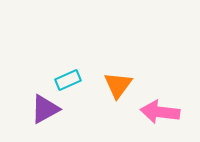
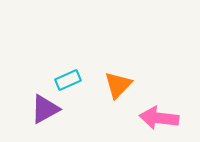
orange triangle: rotated 8 degrees clockwise
pink arrow: moved 1 px left, 6 px down
